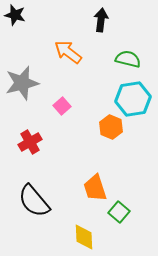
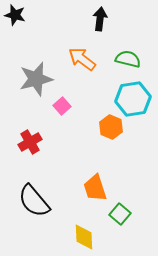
black arrow: moved 1 px left, 1 px up
orange arrow: moved 14 px right, 7 px down
gray star: moved 14 px right, 4 px up
green square: moved 1 px right, 2 px down
